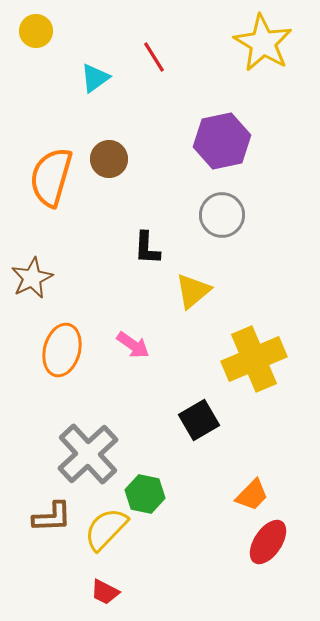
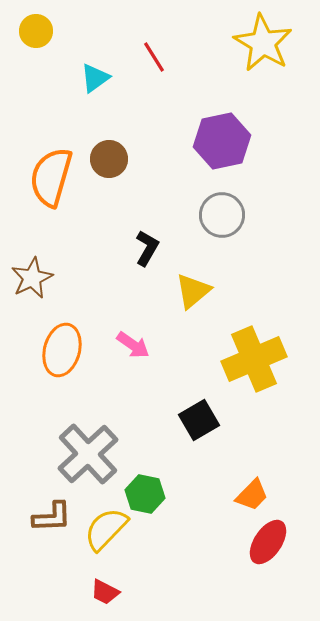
black L-shape: rotated 153 degrees counterclockwise
